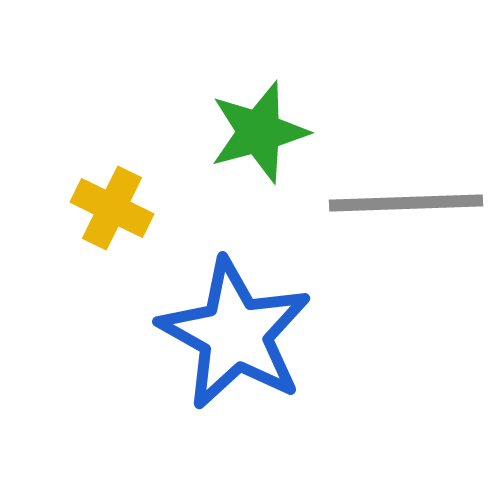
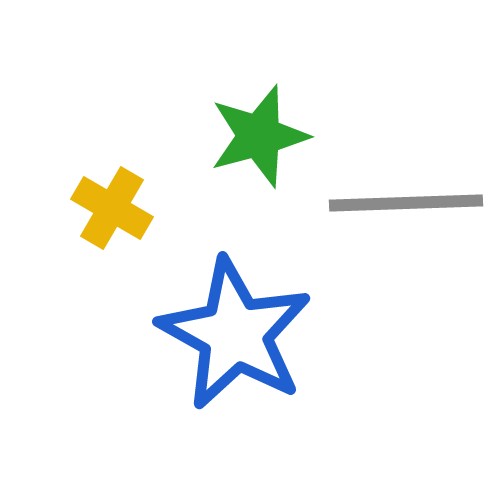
green star: moved 4 px down
yellow cross: rotated 4 degrees clockwise
